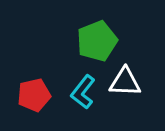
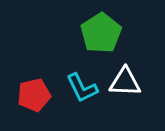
green pentagon: moved 4 px right, 8 px up; rotated 12 degrees counterclockwise
cyan L-shape: moved 1 px left, 4 px up; rotated 64 degrees counterclockwise
